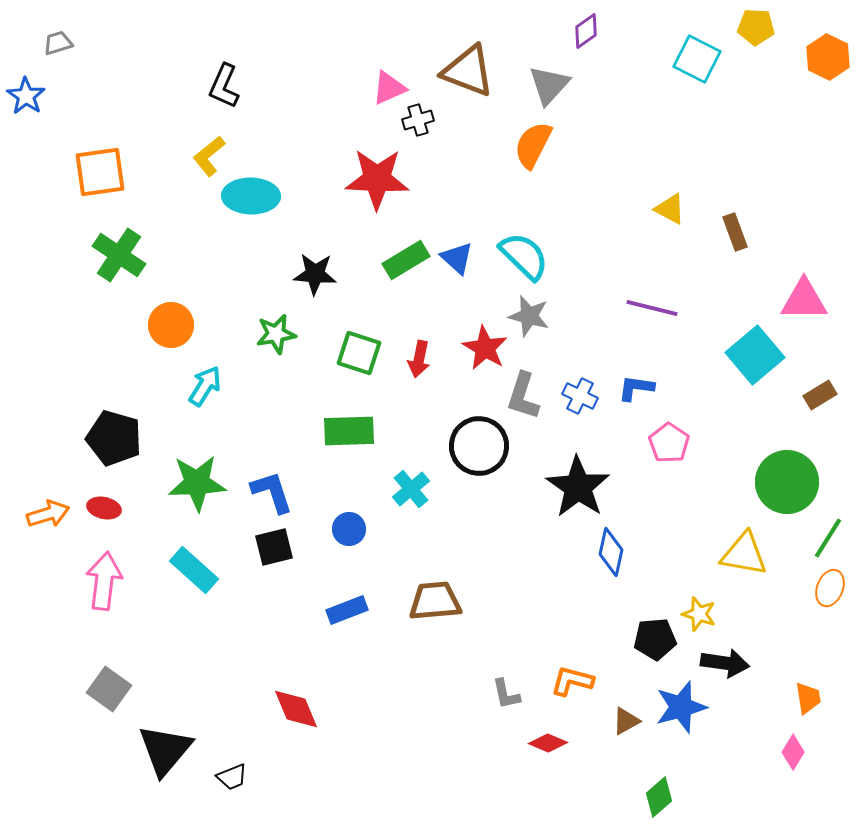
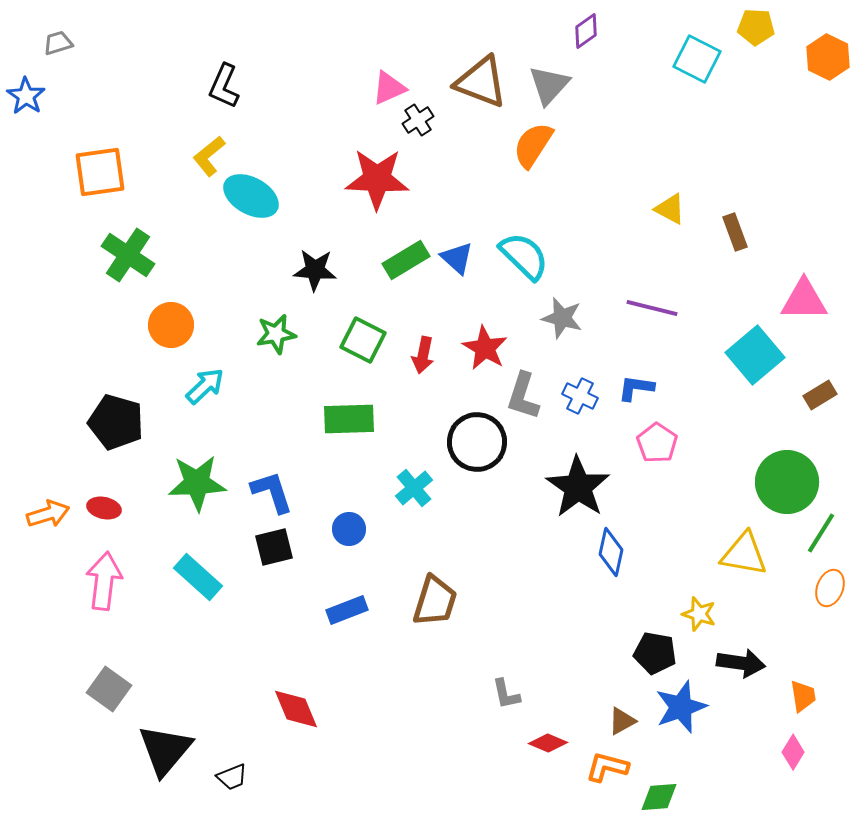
brown triangle at (468, 71): moved 13 px right, 11 px down
black cross at (418, 120): rotated 16 degrees counterclockwise
orange semicircle at (533, 145): rotated 6 degrees clockwise
cyan ellipse at (251, 196): rotated 28 degrees clockwise
green cross at (119, 255): moved 9 px right
black star at (315, 274): moved 4 px up
gray star at (529, 316): moved 33 px right, 2 px down
green square at (359, 353): moved 4 px right, 13 px up; rotated 9 degrees clockwise
red arrow at (419, 359): moved 4 px right, 4 px up
cyan arrow at (205, 386): rotated 15 degrees clockwise
green rectangle at (349, 431): moved 12 px up
black pentagon at (114, 438): moved 2 px right, 16 px up
pink pentagon at (669, 443): moved 12 px left
black circle at (479, 446): moved 2 px left, 4 px up
cyan cross at (411, 489): moved 3 px right, 1 px up
green line at (828, 538): moved 7 px left, 5 px up
cyan rectangle at (194, 570): moved 4 px right, 7 px down
brown trapezoid at (435, 601): rotated 112 degrees clockwise
black pentagon at (655, 639): moved 14 px down; rotated 15 degrees clockwise
black arrow at (725, 663): moved 16 px right
orange L-shape at (572, 681): moved 35 px right, 86 px down
orange trapezoid at (808, 698): moved 5 px left, 2 px up
blue star at (681, 707): rotated 4 degrees counterclockwise
brown triangle at (626, 721): moved 4 px left
green diamond at (659, 797): rotated 36 degrees clockwise
